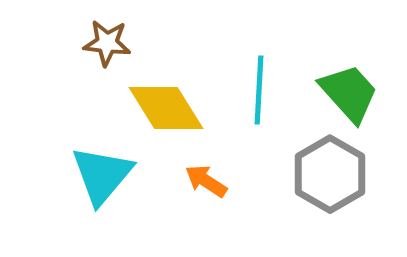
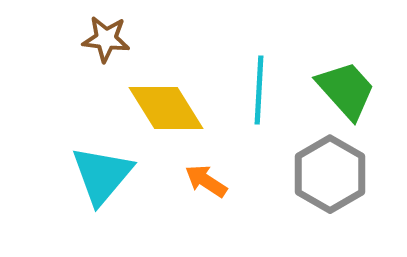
brown star: moved 1 px left, 4 px up
green trapezoid: moved 3 px left, 3 px up
